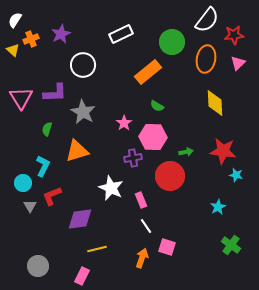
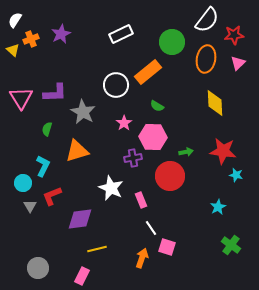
white circle at (83, 65): moved 33 px right, 20 px down
white line at (146, 226): moved 5 px right, 2 px down
gray circle at (38, 266): moved 2 px down
